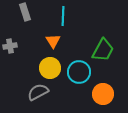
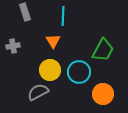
gray cross: moved 3 px right
yellow circle: moved 2 px down
